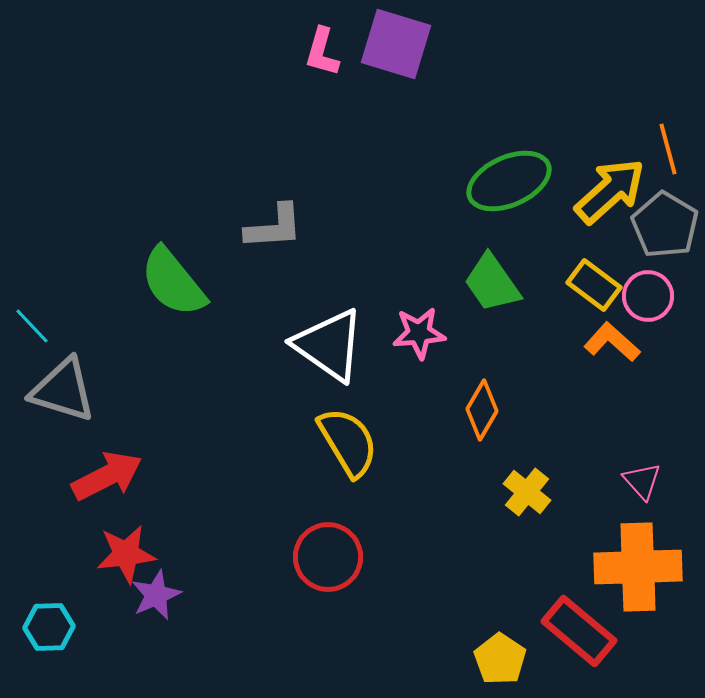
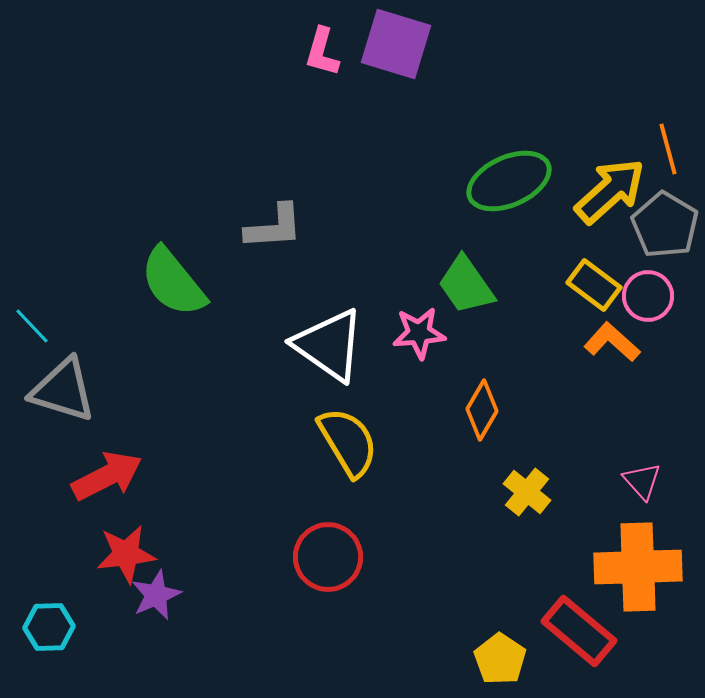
green trapezoid: moved 26 px left, 2 px down
